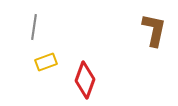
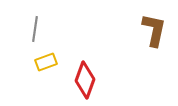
gray line: moved 1 px right, 2 px down
